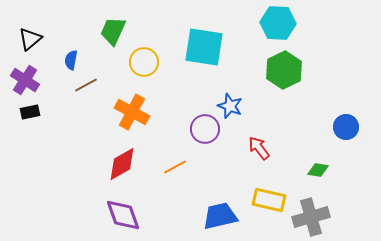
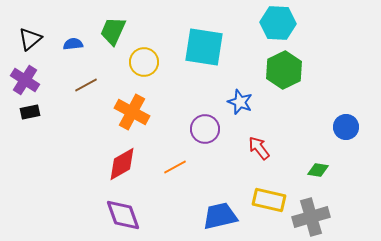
blue semicircle: moved 2 px right, 16 px up; rotated 72 degrees clockwise
blue star: moved 10 px right, 4 px up
